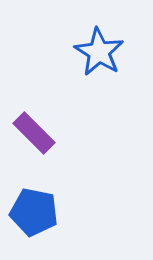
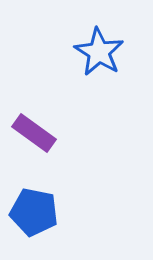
purple rectangle: rotated 9 degrees counterclockwise
